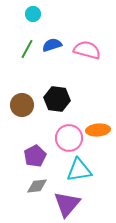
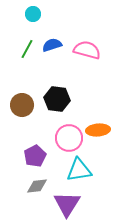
purple triangle: rotated 8 degrees counterclockwise
